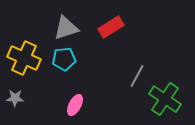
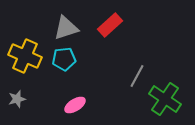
red rectangle: moved 1 px left, 2 px up; rotated 10 degrees counterclockwise
yellow cross: moved 1 px right, 2 px up
gray star: moved 2 px right, 1 px down; rotated 18 degrees counterclockwise
pink ellipse: rotated 30 degrees clockwise
